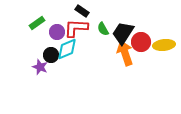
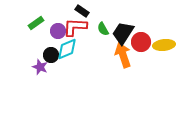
green rectangle: moved 1 px left
red L-shape: moved 1 px left, 1 px up
purple circle: moved 1 px right, 1 px up
orange arrow: moved 2 px left, 2 px down
